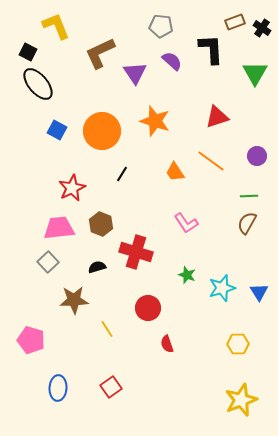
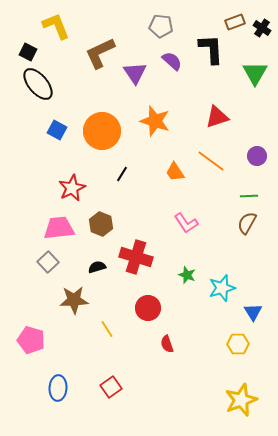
red cross: moved 5 px down
blue triangle: moved 6 px left, 20 px down
